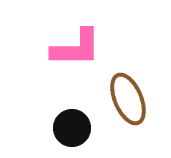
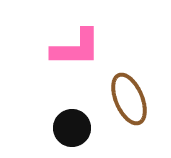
brown ellipse: moved 1 px right
